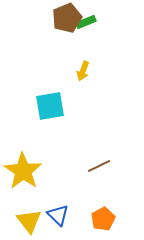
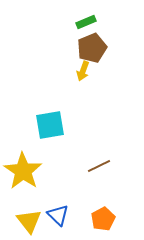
brown pentagon: moved 25 px right, 30 px down
cyan square: moved 19 px down
